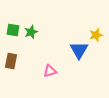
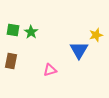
green star: rotated 16 degrees counterclockwise
pink triangle: moved 1 px up
